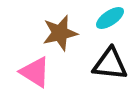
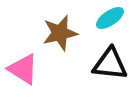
pink triangle: moved 12 px left, 3 px up
